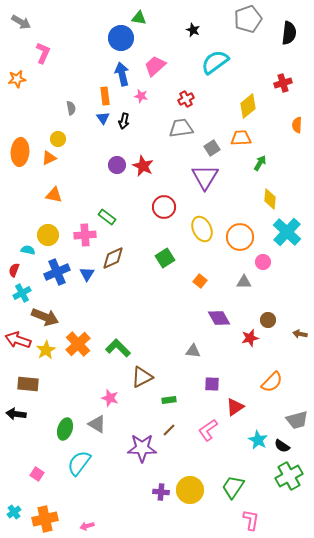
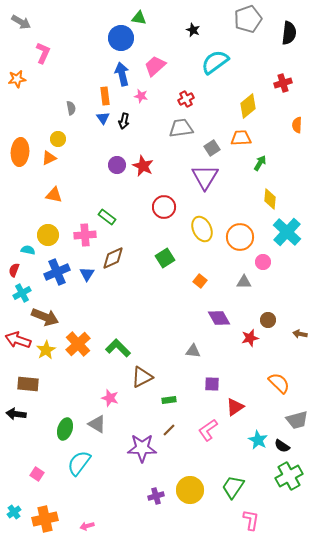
orange semicircle at (272, 382): moved 7 px right, 1 px down; rotated 90 degrees counterclockwise
purple cross at (161, 492): moved 5 px left, 4 px down; rotated 21 degrees counterclockwise
